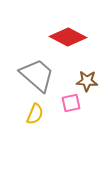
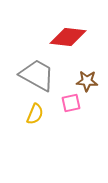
red diamond: rotated 21 degrees counterclockwise
gray trapezoid: rotated 12 degrees counterclockwise
